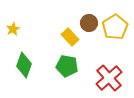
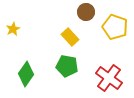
brown circle: moved 3 px left, 11 px up
yellow pentagon: rotated 20 degrees counterclockwise
green diamond: moved 2 px right, 9 px down; rotated 15 degrees clockwise
red cross: rotated 12 degrees counterclockwise
